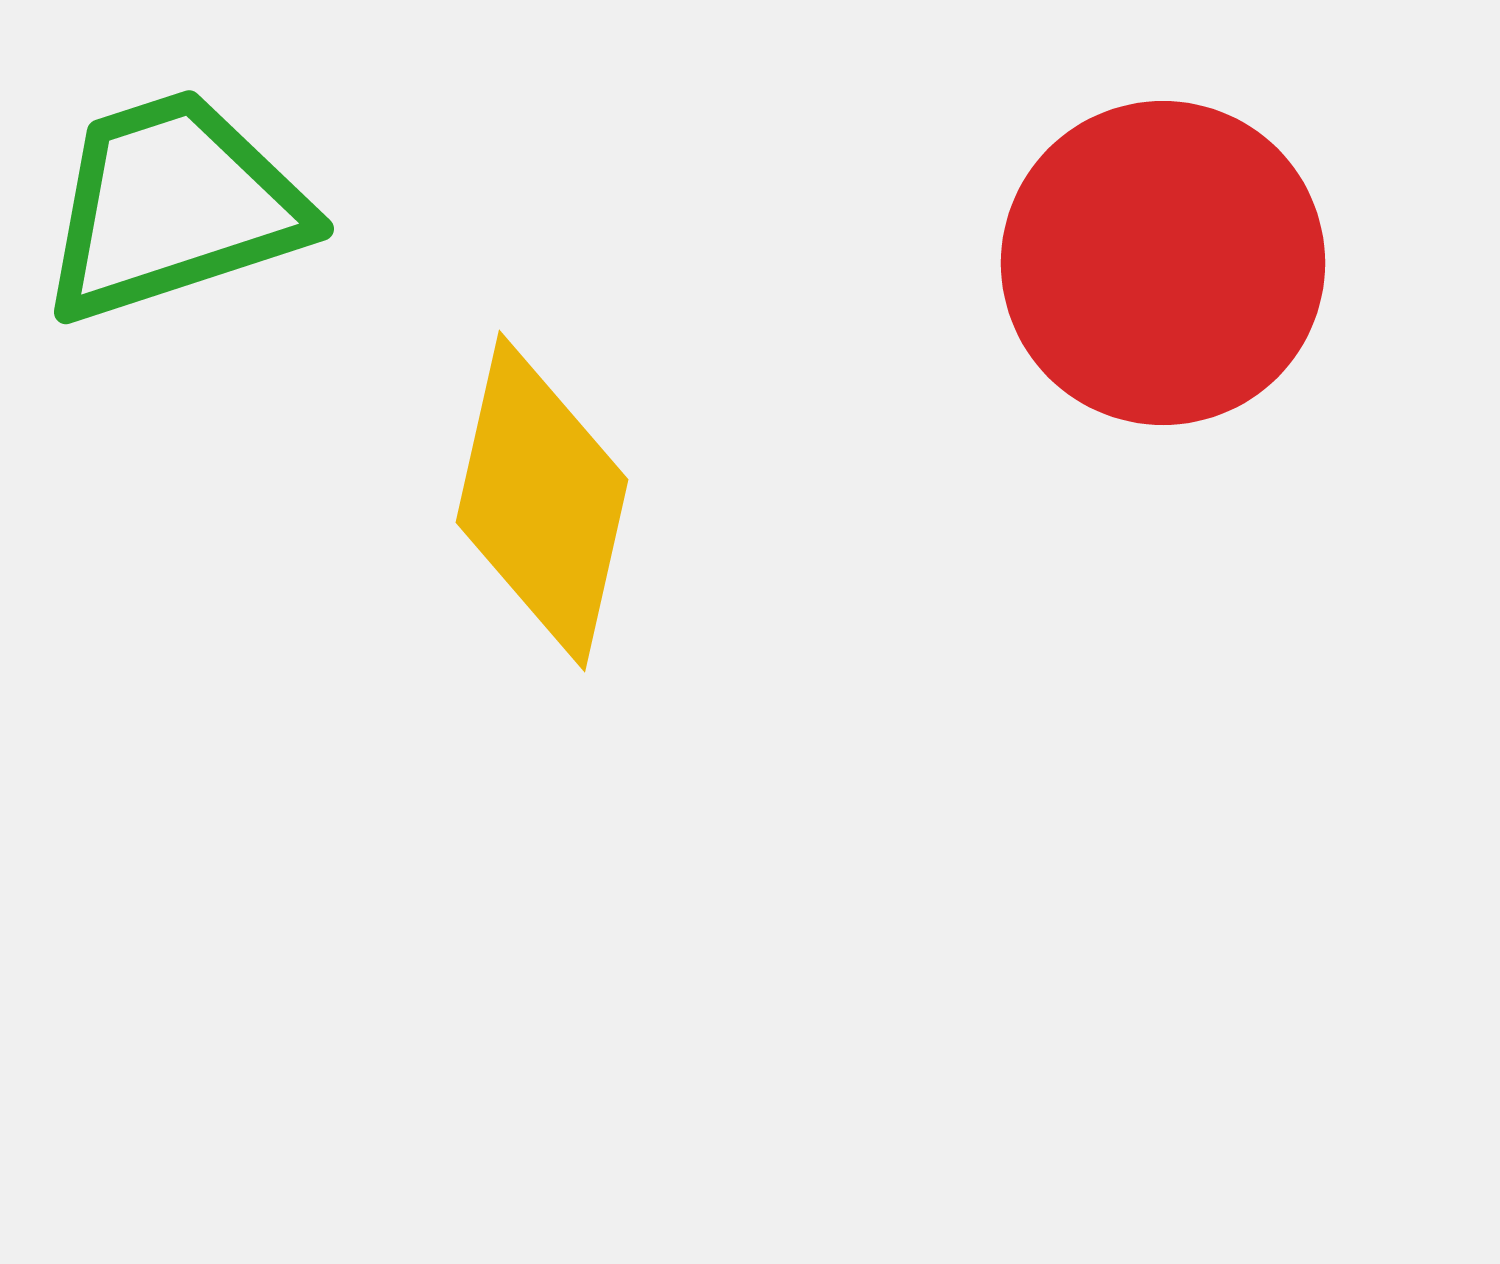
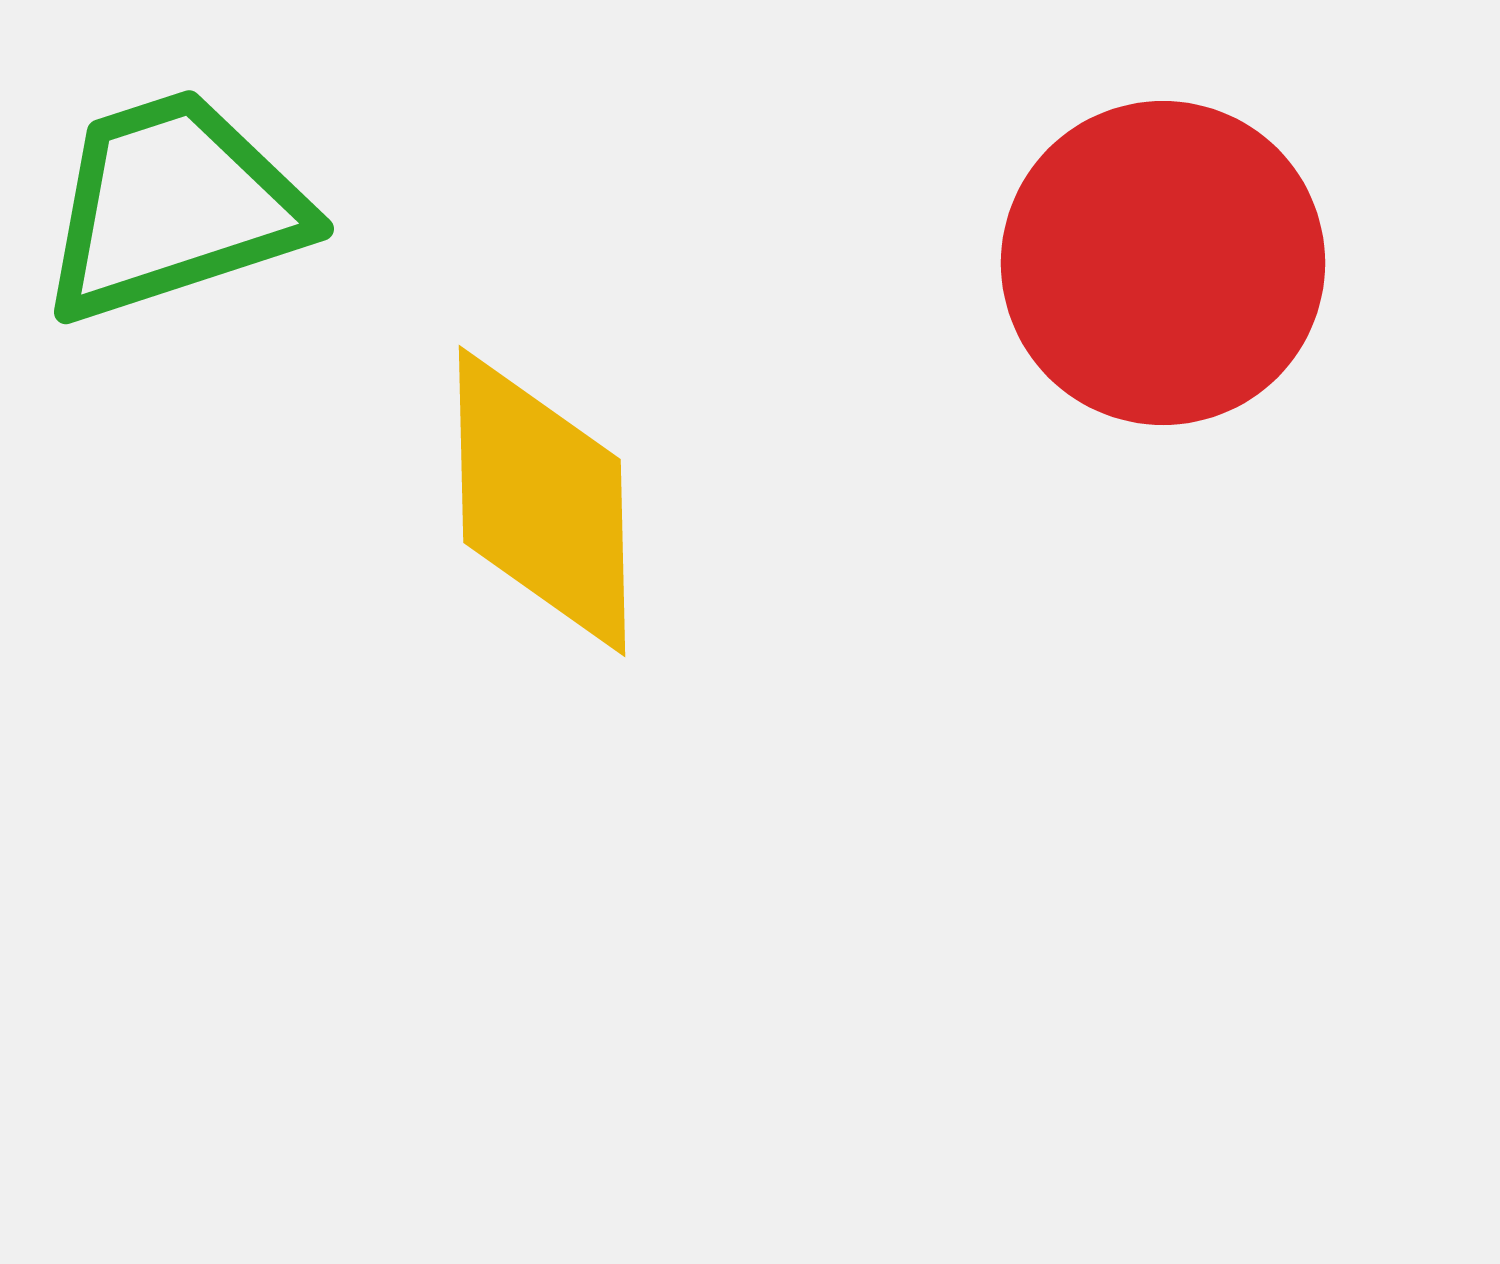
yellow diamond: rotated 14 degrees counterclockwise
